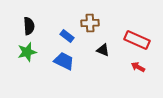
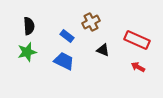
brown cross: moved 1 px right, 1 px up; rotated 24 degrees counterclockwise
